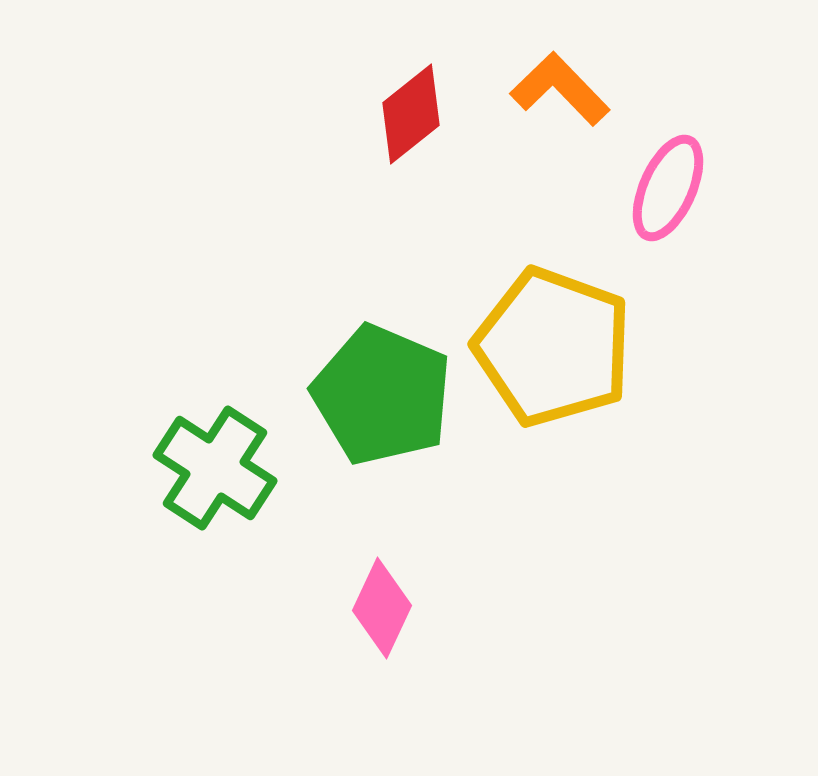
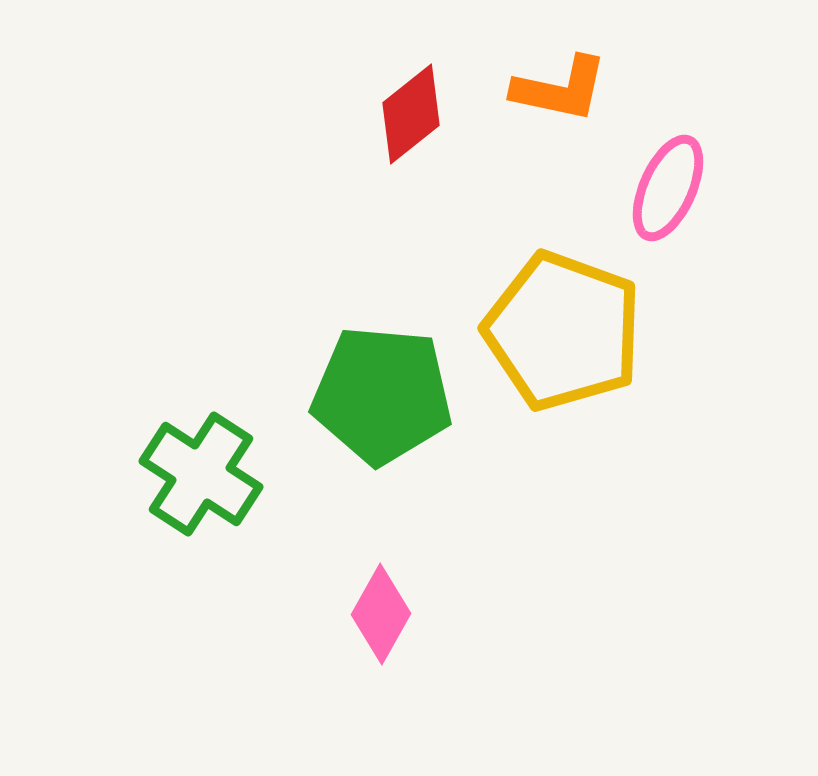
orange L-shape: rotated 146 degrees clockwise
yellow pentagon: moved 10 px right, 16 px up
green pentagon: rotated 18 degrees counterclockwise
green cross: moved 14 px left, 6 px down
pink diamond: moved 1 px left, 6 px down; rotated 4 degrees clockwise
